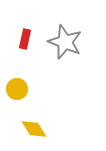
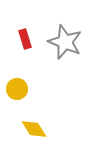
red rectangle: rotated 30 degrees counterclockwise
